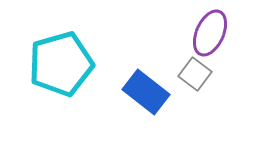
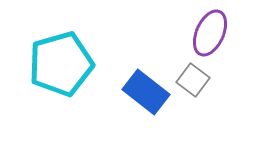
gray square: moved 2 px left, 6 px down
